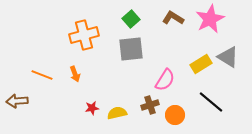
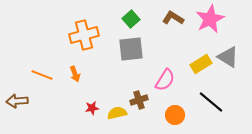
brown cross: moved 11 px left, 5 px up
